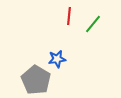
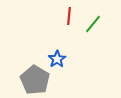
blue star: rotated 24 degrees counterclockwise
gray pentagon: moved 1 px left
